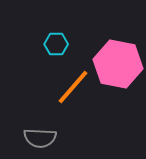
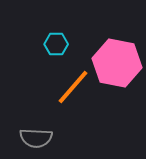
pink hexagon: moved 1 px left, 1 px up
gray semicircle: moved 4 px left
